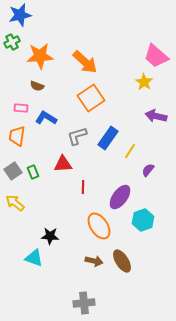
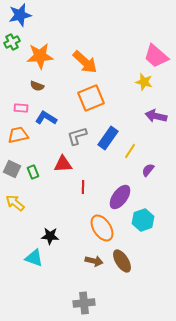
yellow star: rotated 18 degrees counterclockwise
orange square: rotated 12 degrees clockwise
orange trapezoid: moved 1 px right, 1 px up; rotated 70 degrees clockwise
gray square: moved 1 px left, 2 px up; rotated 30 degrees counterclockwise
orange ellipse: moved 3 px right, 2 px down
